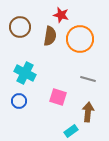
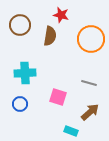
brown circle: moved 2 px up
orange circle: moved 11 px right
cyan cross: rotated 30 degrees counterclockwise
gray line: moved 1 px right, 4 px down
blue circle: moved 1 px right, 3 px down
brown arrow: moved 2 px right; rotated 42 degrees clockwise
cyan rectangle: rotated 56 degrees clockwise
